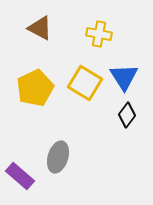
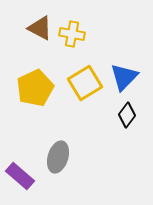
yellow cross: moved 27 px left
blue triangle: rotated 16 degrees clockwise
yellow square: rotated 28 degrees clockwise
